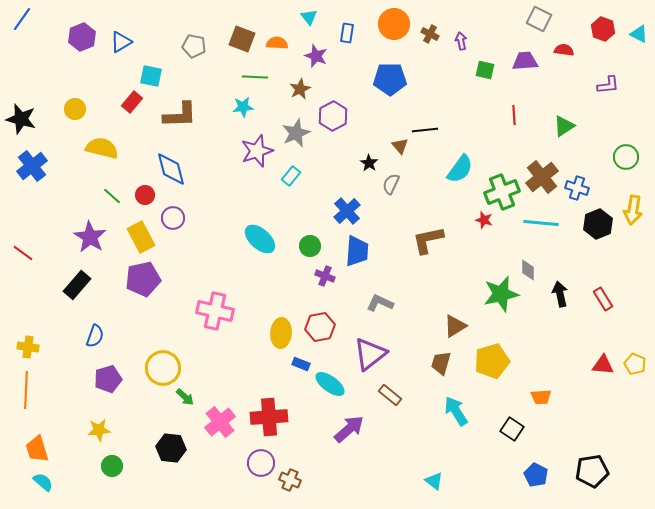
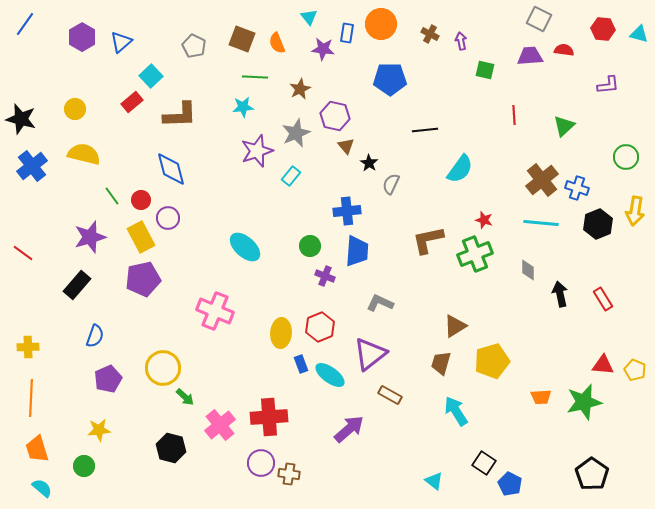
blue line at (22, 19): moved 3 px right, 5 px down
orange circle at (394, 24): moved 13 px left
red hexagon at (603, 29): rotated 15 degrees counterclockwise
cyan triangle at (639, 34): rotated 12 degrees counterclockwise
purple hexagon at (82, 37): rotated 8 degrees counterclockwise
blue triangle at (121, 42): rotated 10 degrees counterclockwise
orange semicircle at (277, 43): rotated 115 degrees counterclockwise
gray pentagon at (194, 46): rotated 15 degrees clockwise
purple star at (316, 56): moved 7 px right, 7 px up; rotated 15 degrees counterclockwise
purple trapezoid at (525, 61): moved 5 px right, 5 px up
cyan square at (151, 76): rotated 35 degrees clockwise
red rectangle at (132, 102): rotated 10 degrees clockwise
purple hexagon at (333, 116): moved 2 px right; rotated 20 degrees counterclockwise
green triangle at (564, 126): rotated 10 degrees counterclockwise
brown triangle at (400, 146): moved 54 px left
yellow semicircle at (102, 148): moved 18 px left, 6 px down
brown cross at (542, 177): moved 3 px down
green cross at (502, 192): moved 27 px left, 62 px down
red circle at (145, 195): moved 4 px left, 5 px down
green line at (112, 196): rotated 12 degrees clockwise
yellow arrow at (633, 210): moved 2 px right, 1 px down
blue cross at (347, 211): rotated 36 degrees clockwise
purple circle at (173, 218): moved 5 px left
purple star at (90, 237): rotated 24 degrees clockwise
cyan ellipse at (260, 239): moved 15 px left, 8 px down
green star at (501, 294): moved 83 px right, 108 px down
pink cross at (215, 311): rotated 9 degrees clockwise
red hexagon at (320, 327): rotated 12 degrees counterclockwise
yellow cross at (28, 347): rotated 10 degrees counterclockwise
blue rectangle at (301, 364): rotated 48 degrees clockwise
yellow pentagon at (635, 364): moved 6 px down
purple pentagon at (108, 379): rotated 8 degrees counterclockwise
cyan ellipse at (330, 384): moved 9 px up
orange line at (26, 390): moved 5 px right, 8 px down
brown rectangle at (390, 395): rotated 10 degrees counterclockwise
pink cross at (220, 422): moved 3 px down
black square at (512, 429): moved 28 px left, 34 px down
black hexagon at (171, 448): rotated 8 degrees clockwise
green circle at (112, 466): moved 28 px left
black pentagon at (592, 471): moved 3 px down; rotated 28 degrees counterclockwise
blue pentagon at (536, 475): moved 26 px left, 9 px down
brown cross at (290, 480): moved 1 px left, 6 px up; rotated 15 degrees counterclockwise
cyan semicircle at (43, 482): moved 1 px left, 6 px down
